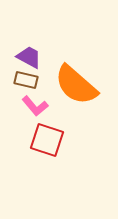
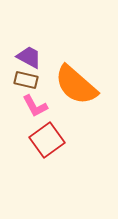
pink L-shape: rotated 12 degrees clockwise
red square: rotated 36 degrees clockwise
